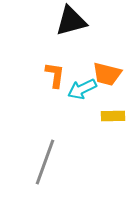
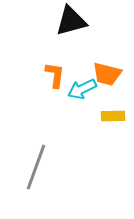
gray line: moved 9 px left, 5 px down
